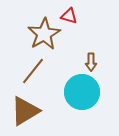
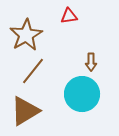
red triangle: rotated 24 degrees counterclockwise
brown star: moved 18 px left, 1 px down
cyan circle: moved 2 px down
